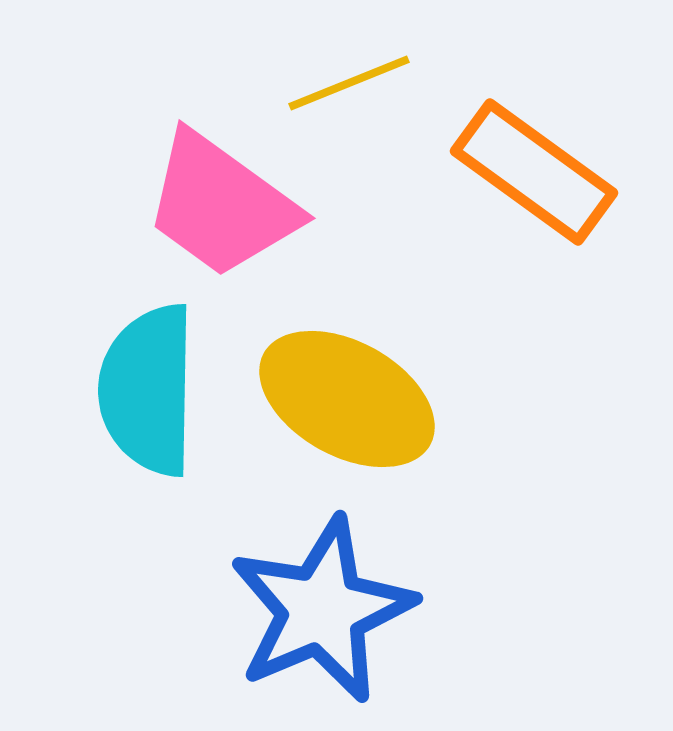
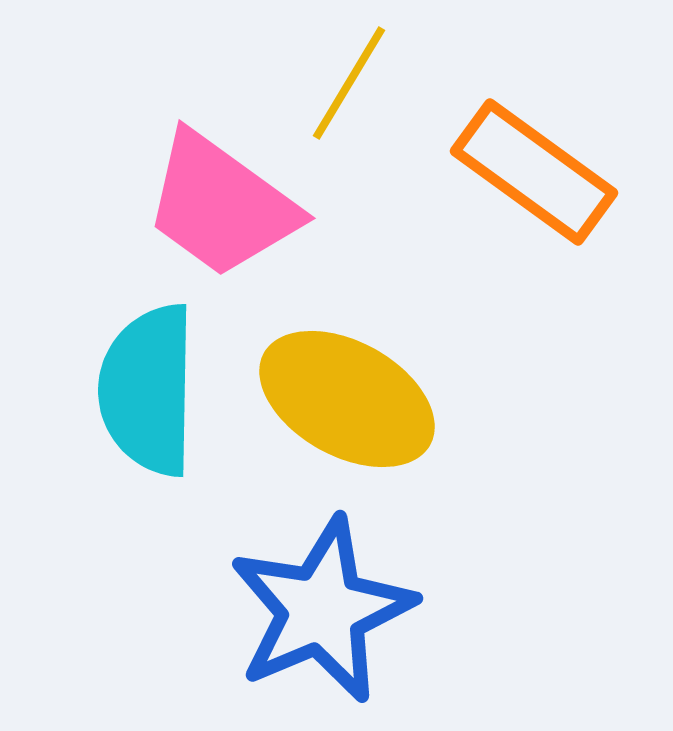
yellow line: rotated 37 degrees counterclockwise
